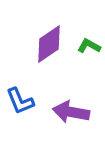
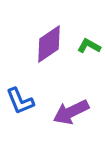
purple arrow: rotated 36 degrees counterclockwise
